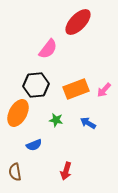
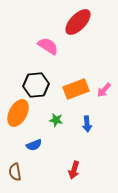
pink semicircle: moved 3 px up; rotated 95 degrees counterclockwise
blue arrow: moved 1 px left, 1 px down; rotated 126 degrees counterclockwise
red arrow: moved 8 px right, 1 px up
